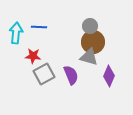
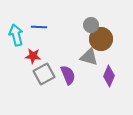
gray circle: moved 1 px right, 1 px up
cyan arrow: moved 2 px down; rotated 20 degrees counterclockwise
brown circle: moved 8 px right, 3 px up
purple semicircle: moved 3 px left
